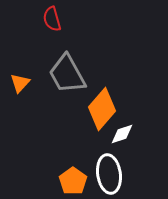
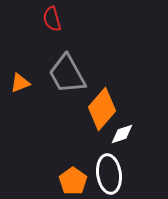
orange triangle: rotated 25 degrees clockwise
